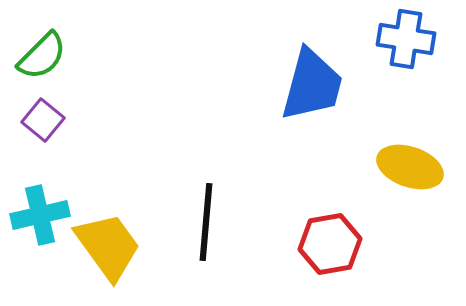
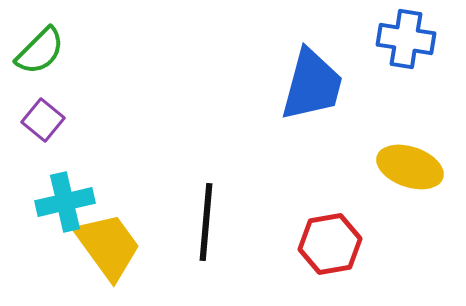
green semicircle: moved 2 px left, 5 px up
cyan cross: moved 25 px right, 13 px up
